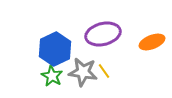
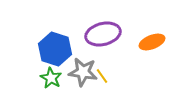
blue hexagon: rotated 16 degrees counterclockwise
yellow line: moved 2 px left, 5 px down
green star: moved 1 px left, 2 px down
